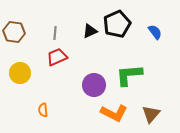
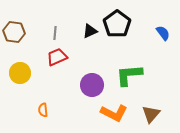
black pentagon: rotated 12 degrees counterclockwise
blue semicircle: moved 8 px right, 1 px down
purple circle: moved 2 px left
